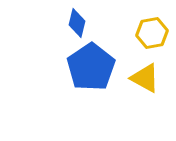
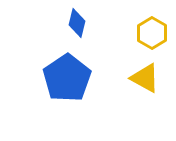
yellow hexagon: rotated 20 degrees counterclockwise
blue pentagon: moved 24 px left, 11 px down
